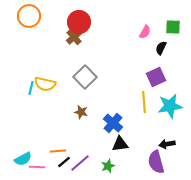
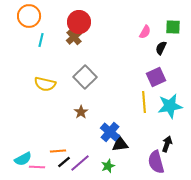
cyan line: moved 10 px right, 48 px up
brown star: rotated 24 degrees clockwise
blue cross: moved 3 px left, 9 px down
black arrow: rotated 119 degrees clockwise
